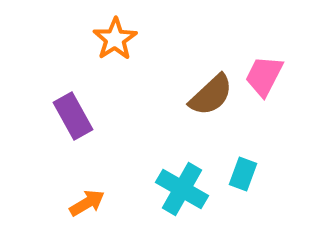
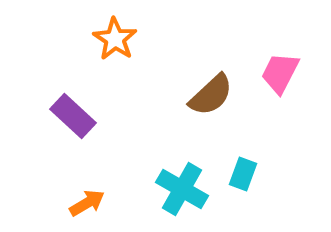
orange star: rotated 6 degrees counterclockwise
pink trapezoid: moved 16 px right, 3 px up
purple rectangle: rotated 18 degrees counterclockwise
